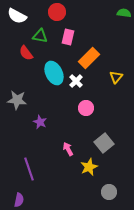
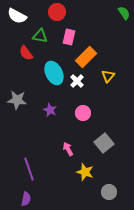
green semicircle: rotated 48 degrees clockwise
pink rectangle: moved 1 px right
orange rectangle: moved 3 px left, 1 px up
yellow triangle: moved 8 px left, 1 px up
white cross: moved 1 px right
pink circle: moved 3 px left, 5 px down
purple star: moved 10 px right, 12 px up
yellow star: moved 4 px left, 5 px down; rotated 30 degrees counterclockwise
purple semicircle: moved 7 px right, 1 px up
